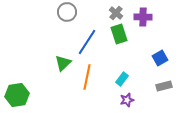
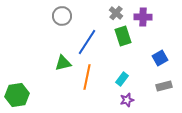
gray circle: moved 5 px left, 4 px down
green rectangle: moved 4 px right, 2 px down
green triangle: rotated 30 degrees clockwise
